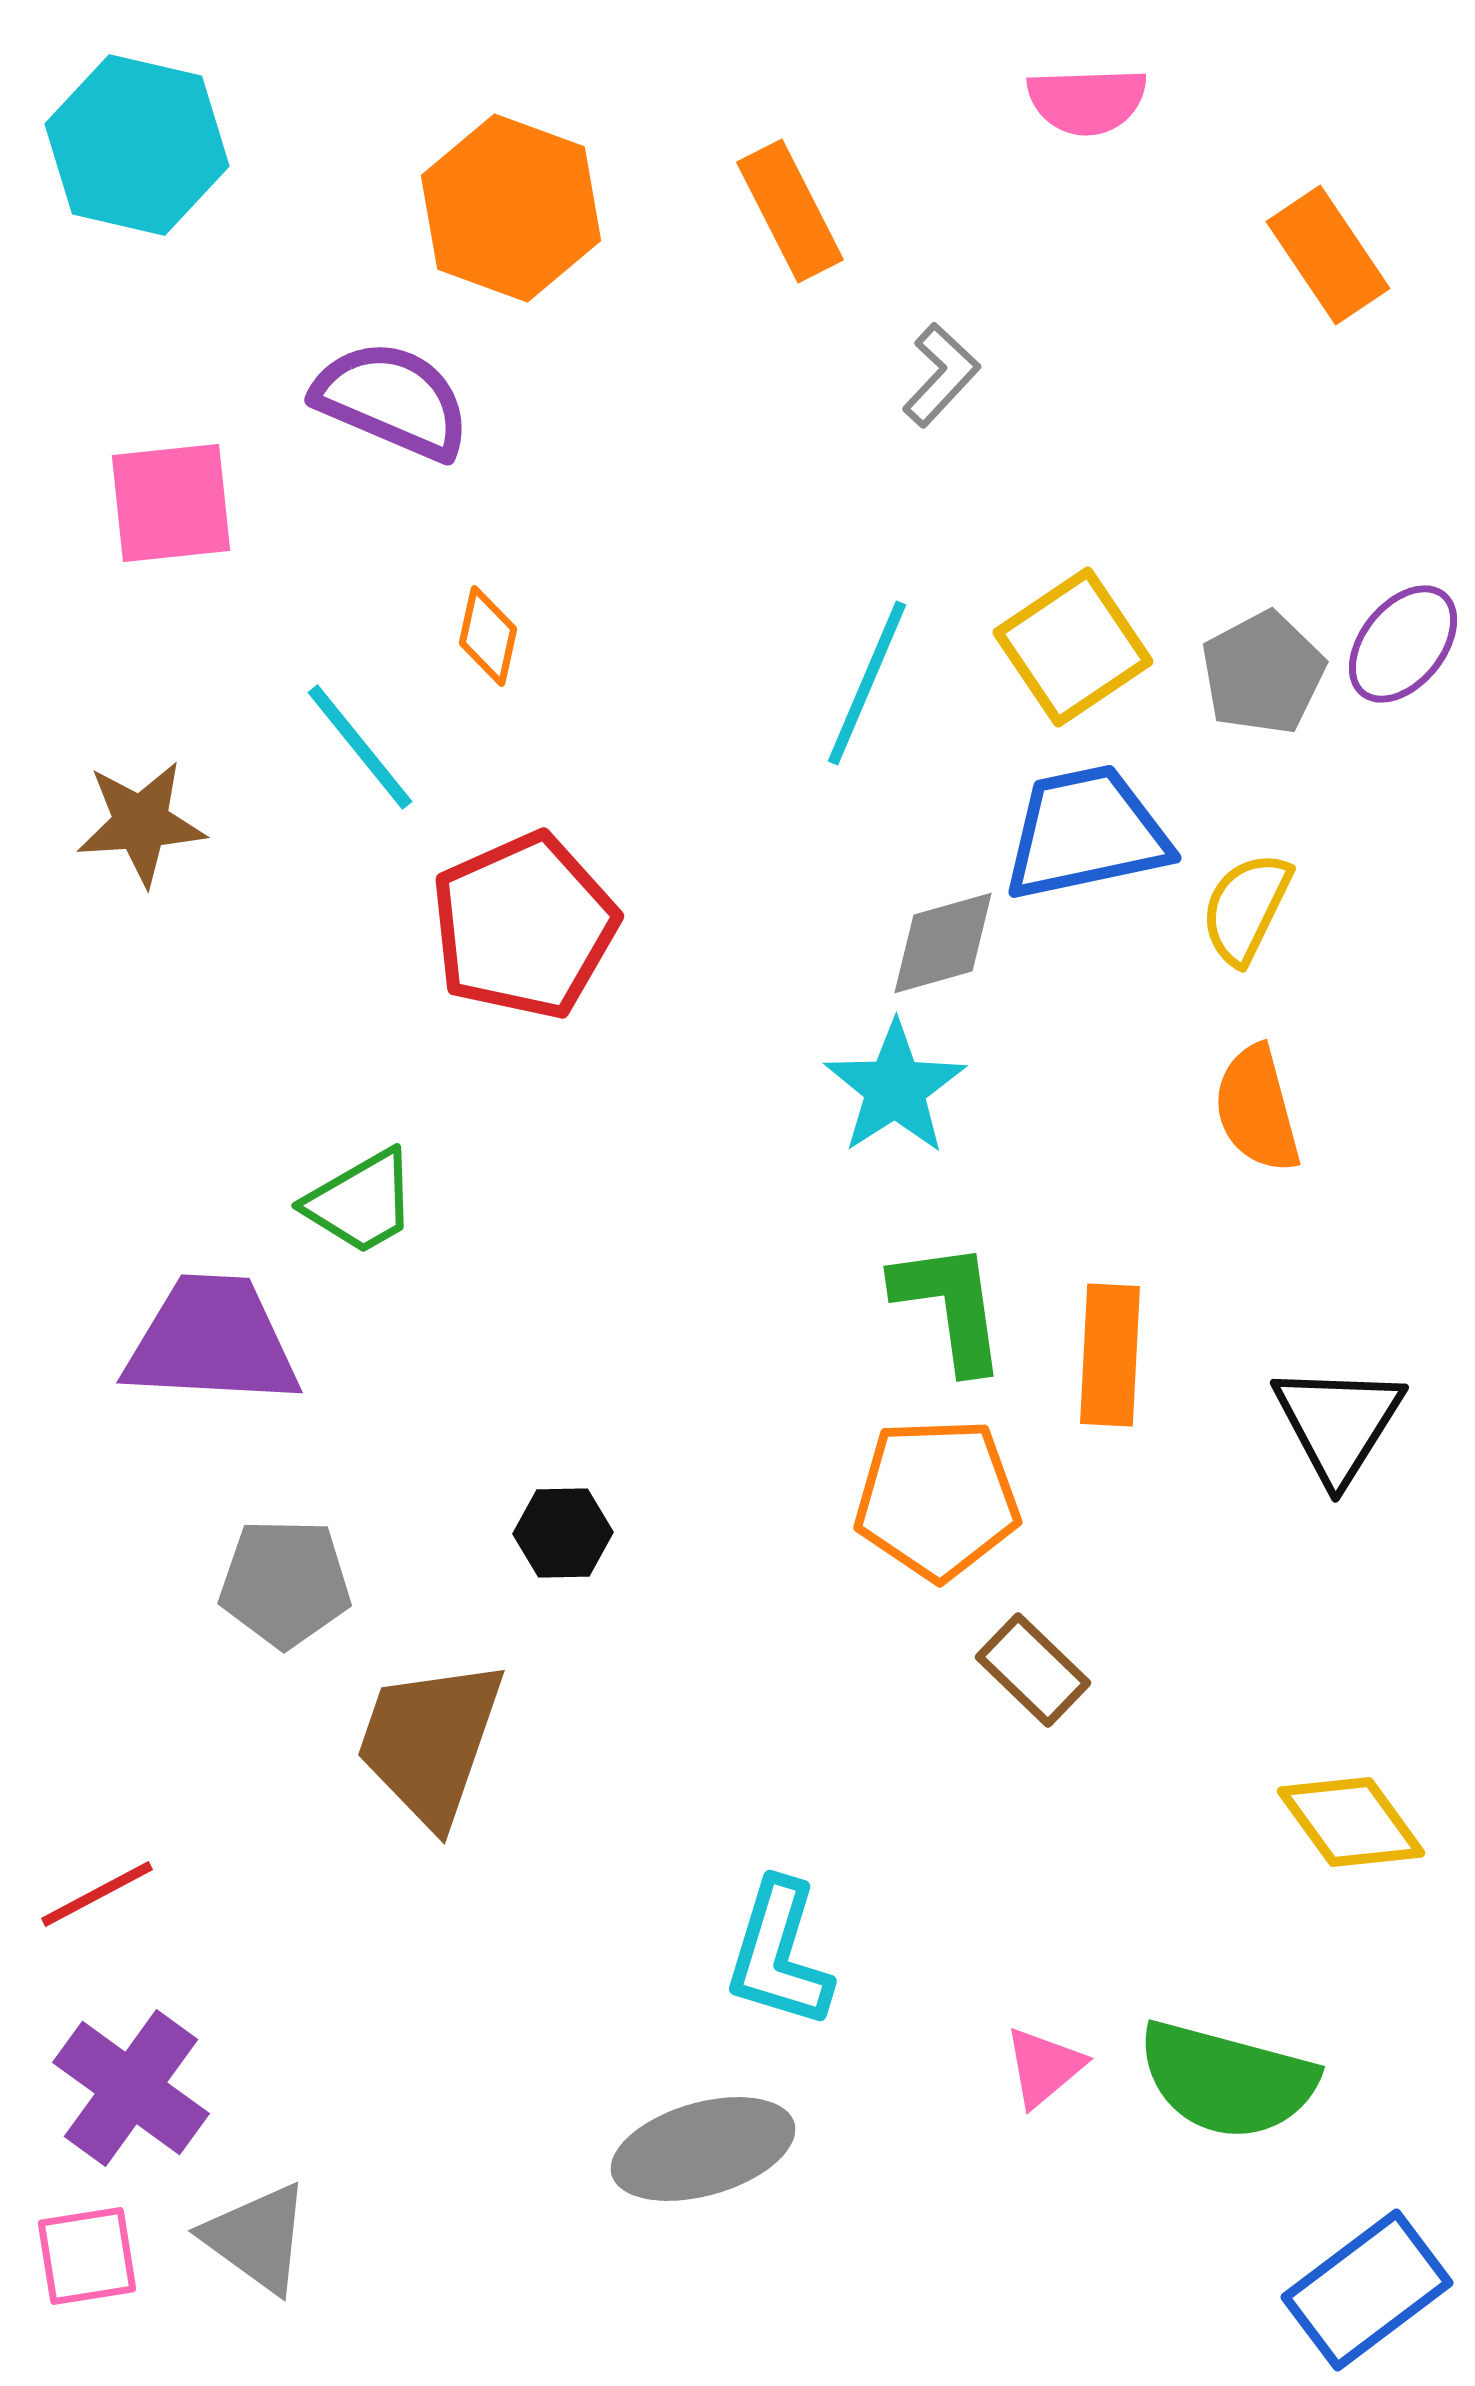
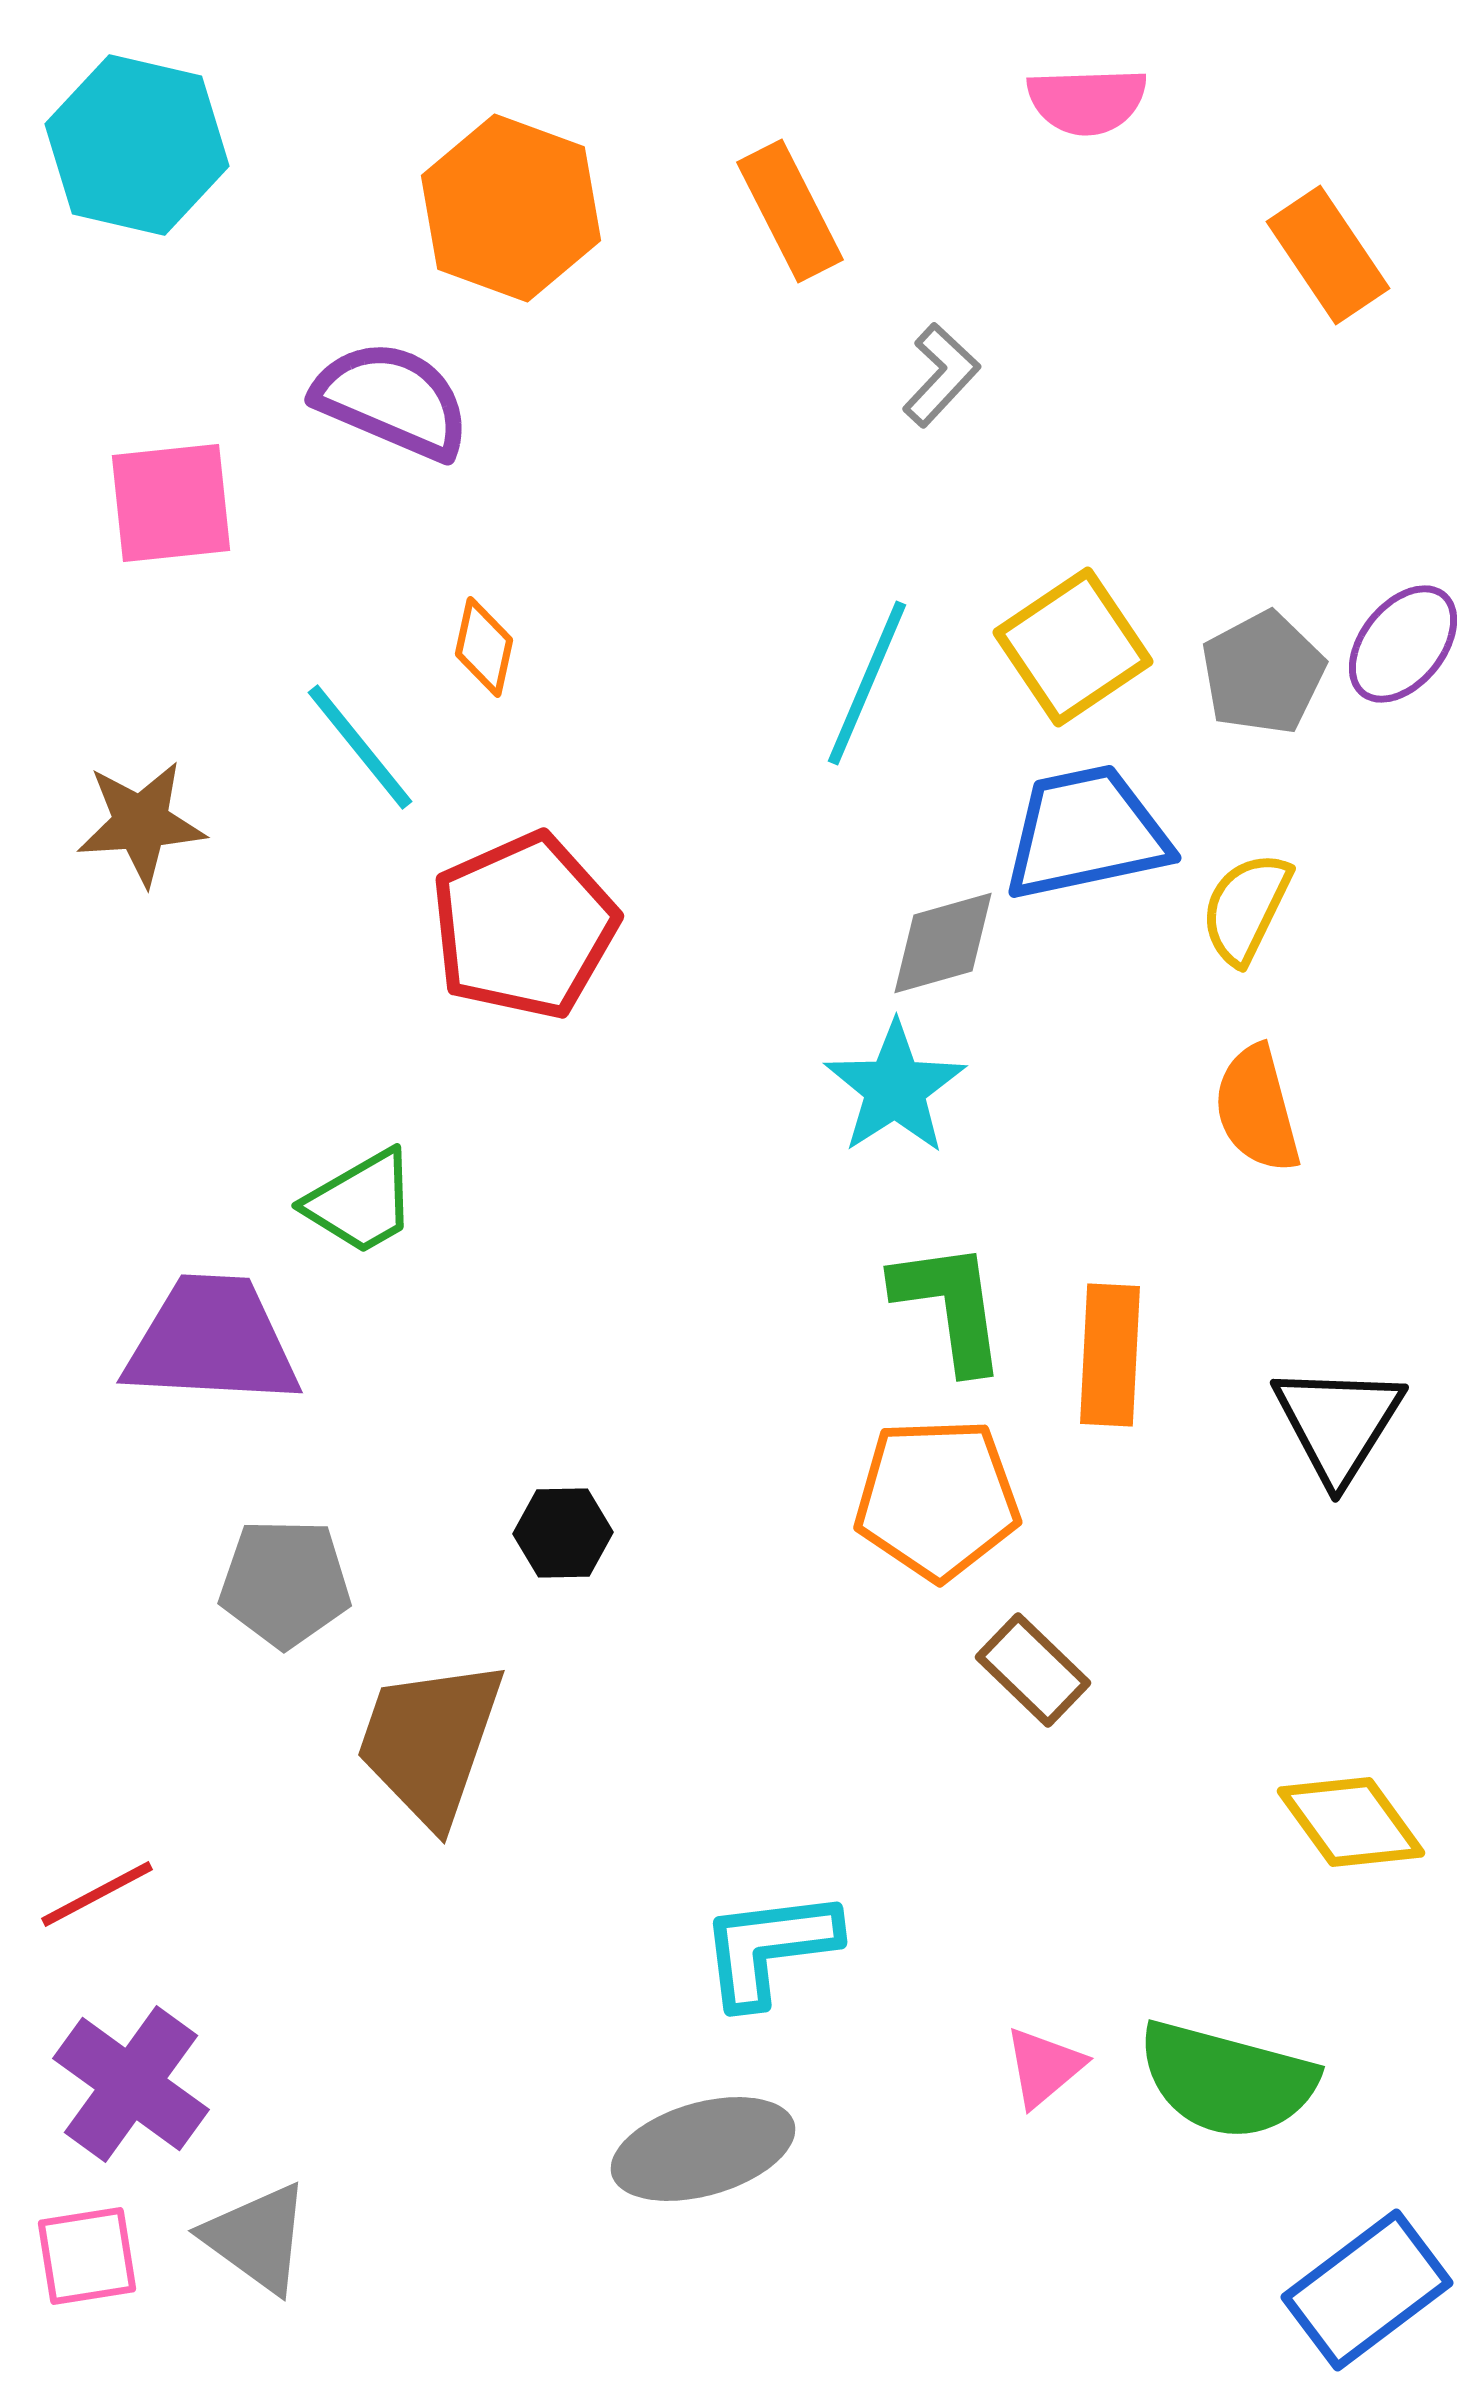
orange diamond at (488, 636): moved 4 px left, 11 px down
cyan L-shape at (779, 1954): moved 10 px left, 6 px up; rotated 66 degrees clockwise
purple cross at (131, 2088): moved 4 px up
